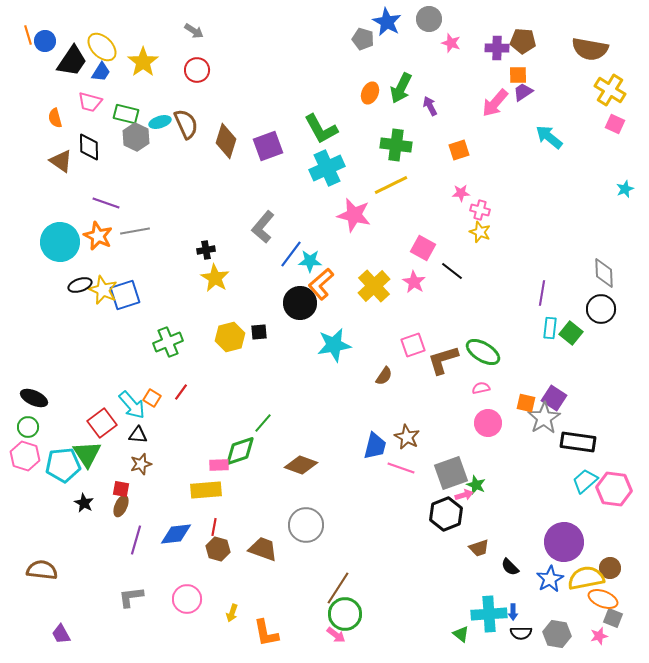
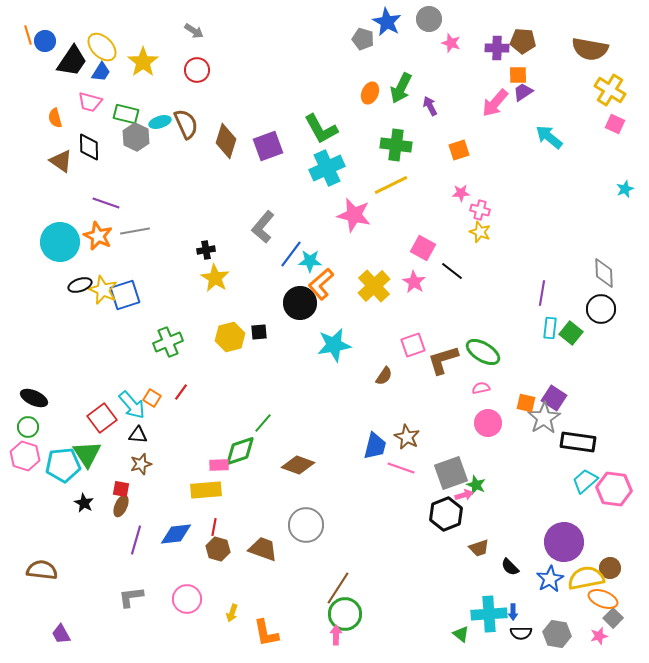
red square at (102, 423): moved 5 px up
brown diamond at (301, 465): moved 3 px left
gray square at (613, 618): rotated 24 degrees clockwise
pink arrow at (336, 635): rotated 126 degrees counterclockwise
